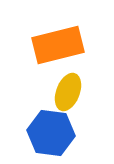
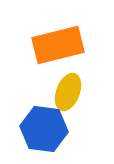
blue hexagon: moved 7 px left, 4 px up
